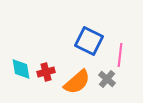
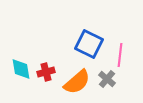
blue square: moved 3 px down
